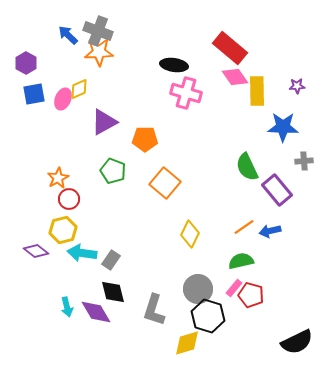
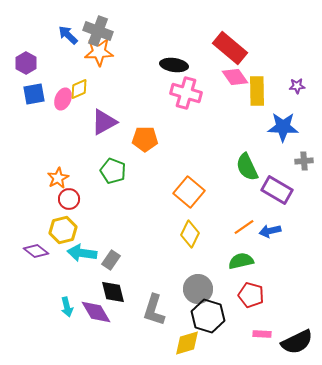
orange square at (165, 183): moved 24 px right, 9 px down
purple rectangle at (277, 190): rotated 20 degrees counterclockwise
pink rectangle at (234, 288): moved 28 px right, 46 px down; rotated 54 degrees clockwise
